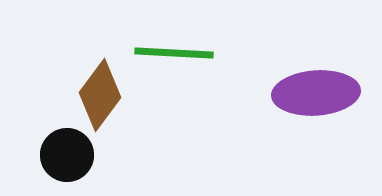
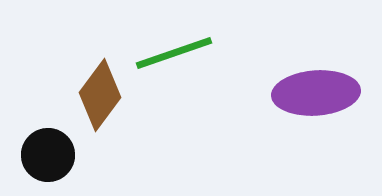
green line: rotated 22 degrees counterclockwise
black circle: moved 19 px left
